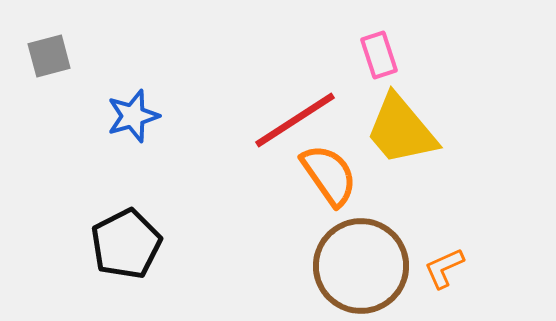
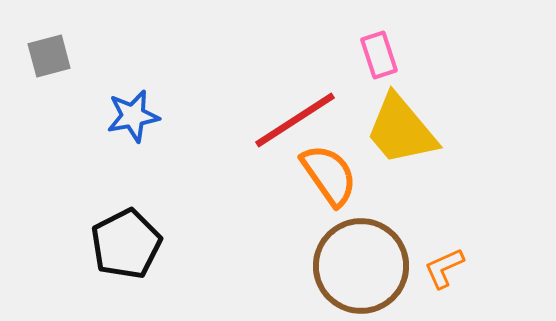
blue star: rotated 6 degrees clockwise
